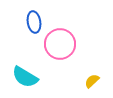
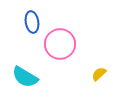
blue ellipse: moved 2 px left
yellow semicircle: moved 7 px right, 7 px up
